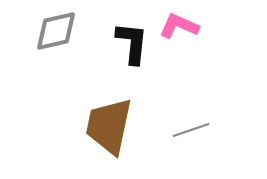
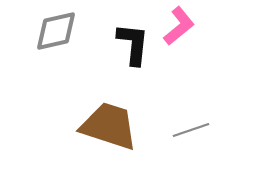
pink L-shape: rotated 117 degrees clockwise
black L-shape: moved 1 px right, 1 px down
brown trapezoid: rotated 96 degrees clockwise
